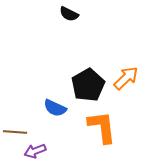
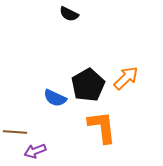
blue semicircle: moved 10 px up
